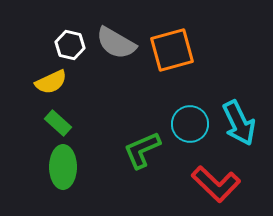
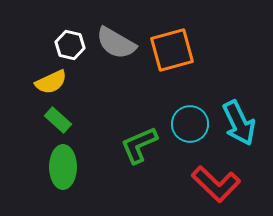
green rectangle: moved 3 px up
green L-shape: moved 3 px left, 5 px up
